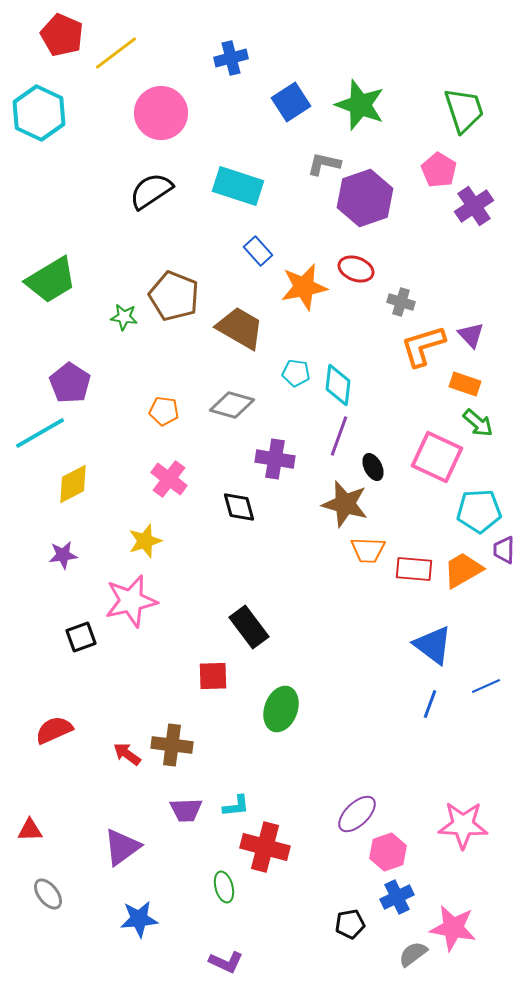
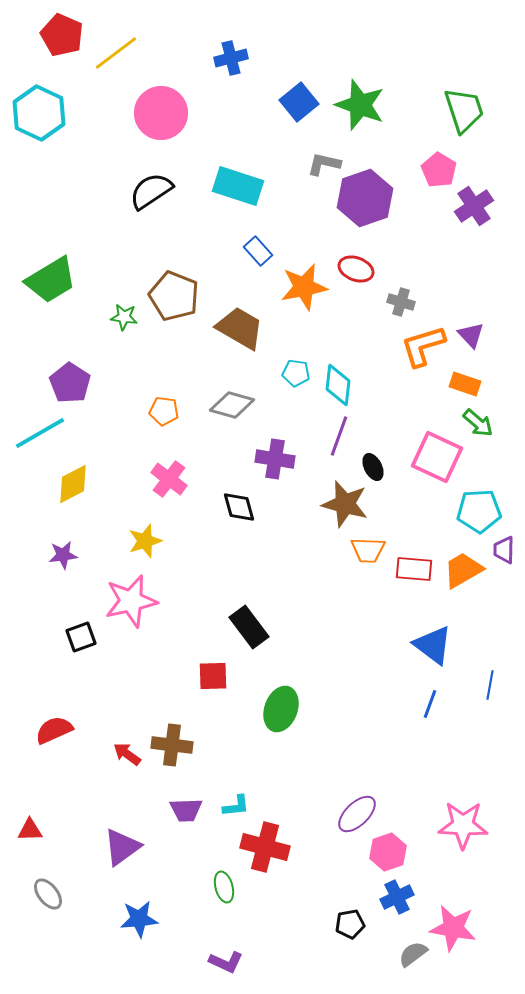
blue square at (291, 102): moved 8 px right; rotated 6 degrees counterclockwise
blue line at (486, 686): moved 4 px right, 1 px up; rotated 56 degrees counterclockwise
